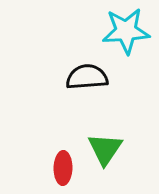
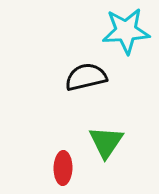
black semicircle: moved 1 px left; rotated 9 degrees counterclockwise
green triangle: moved 1 px right, 7 px up
